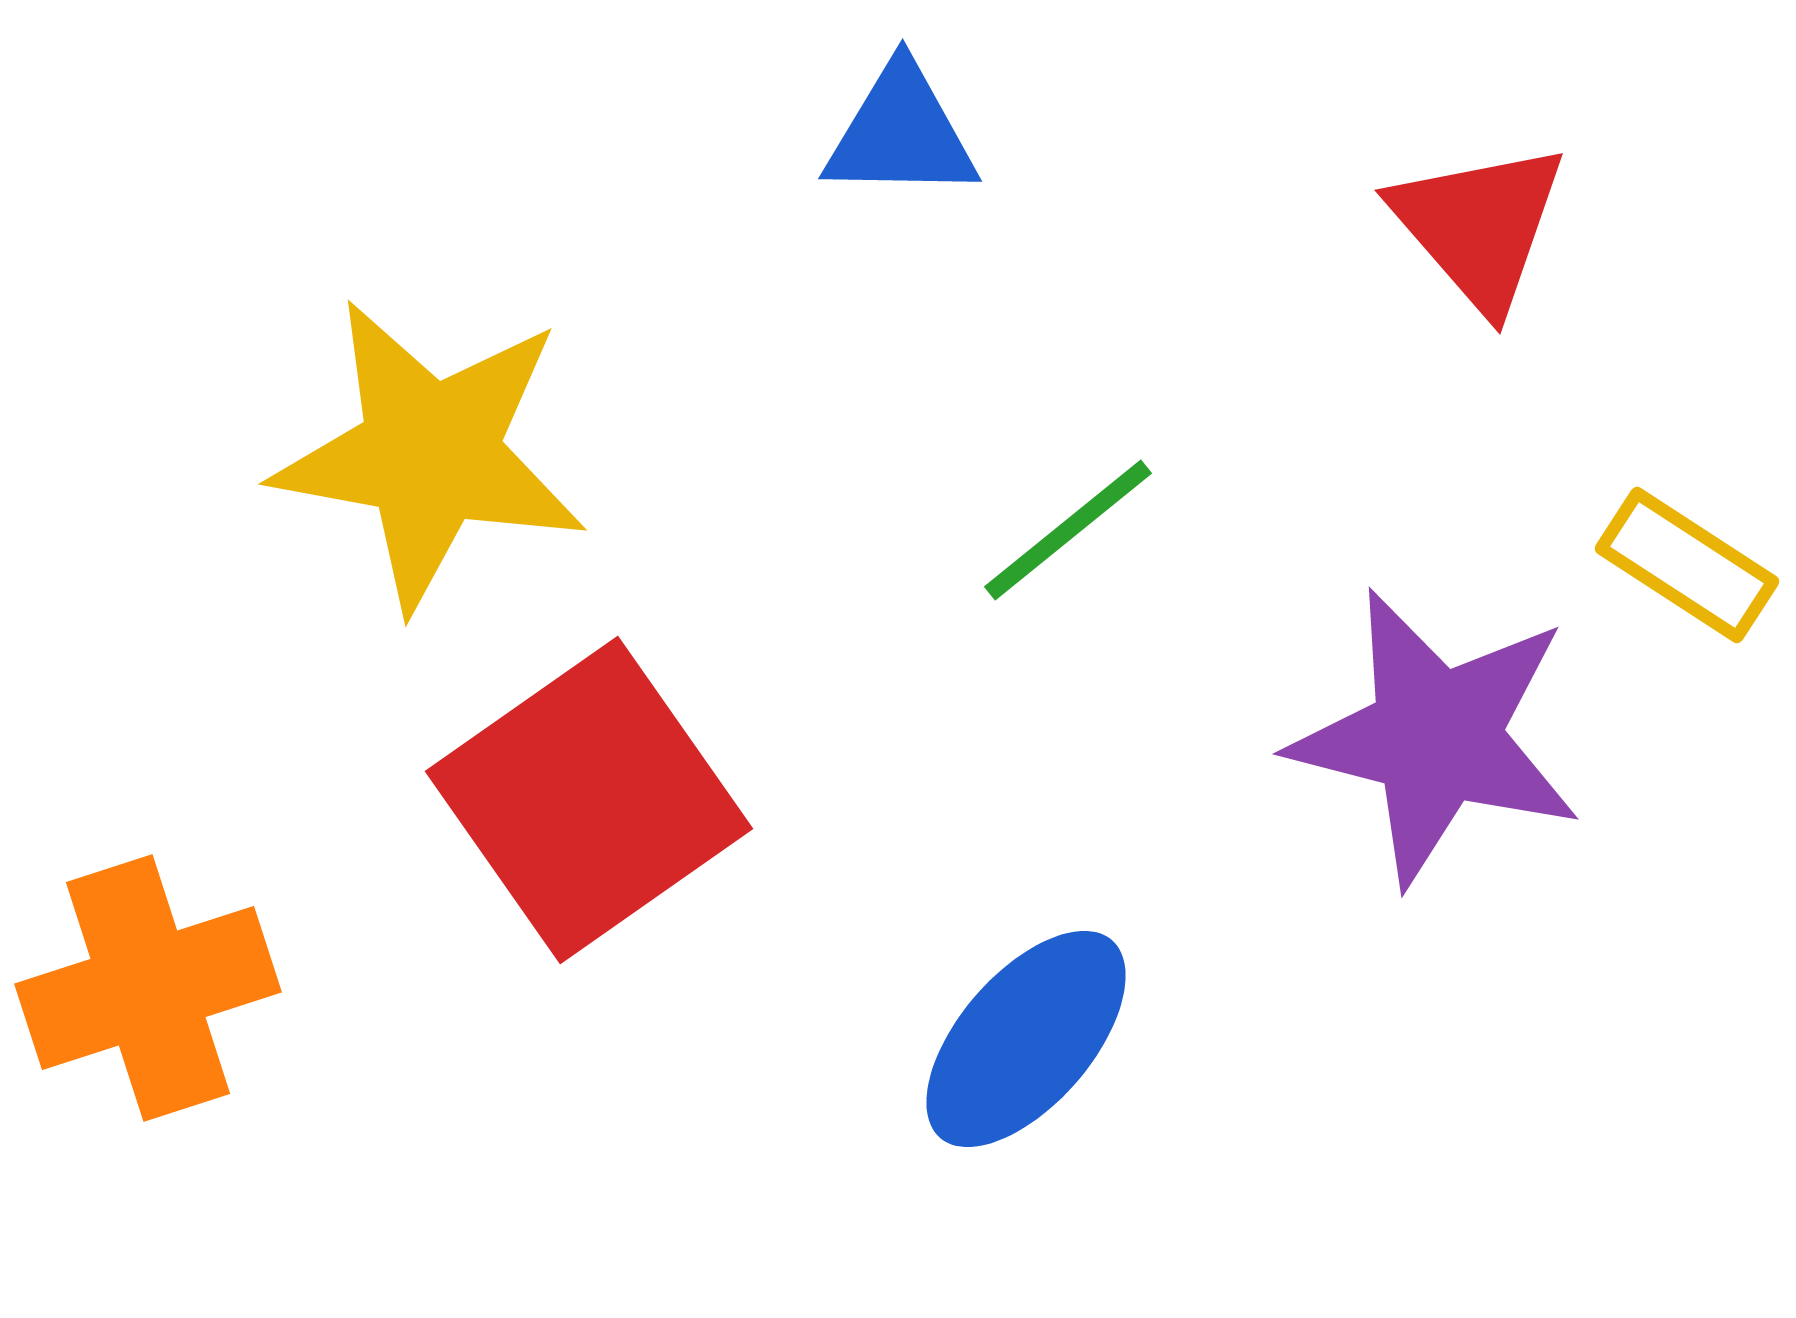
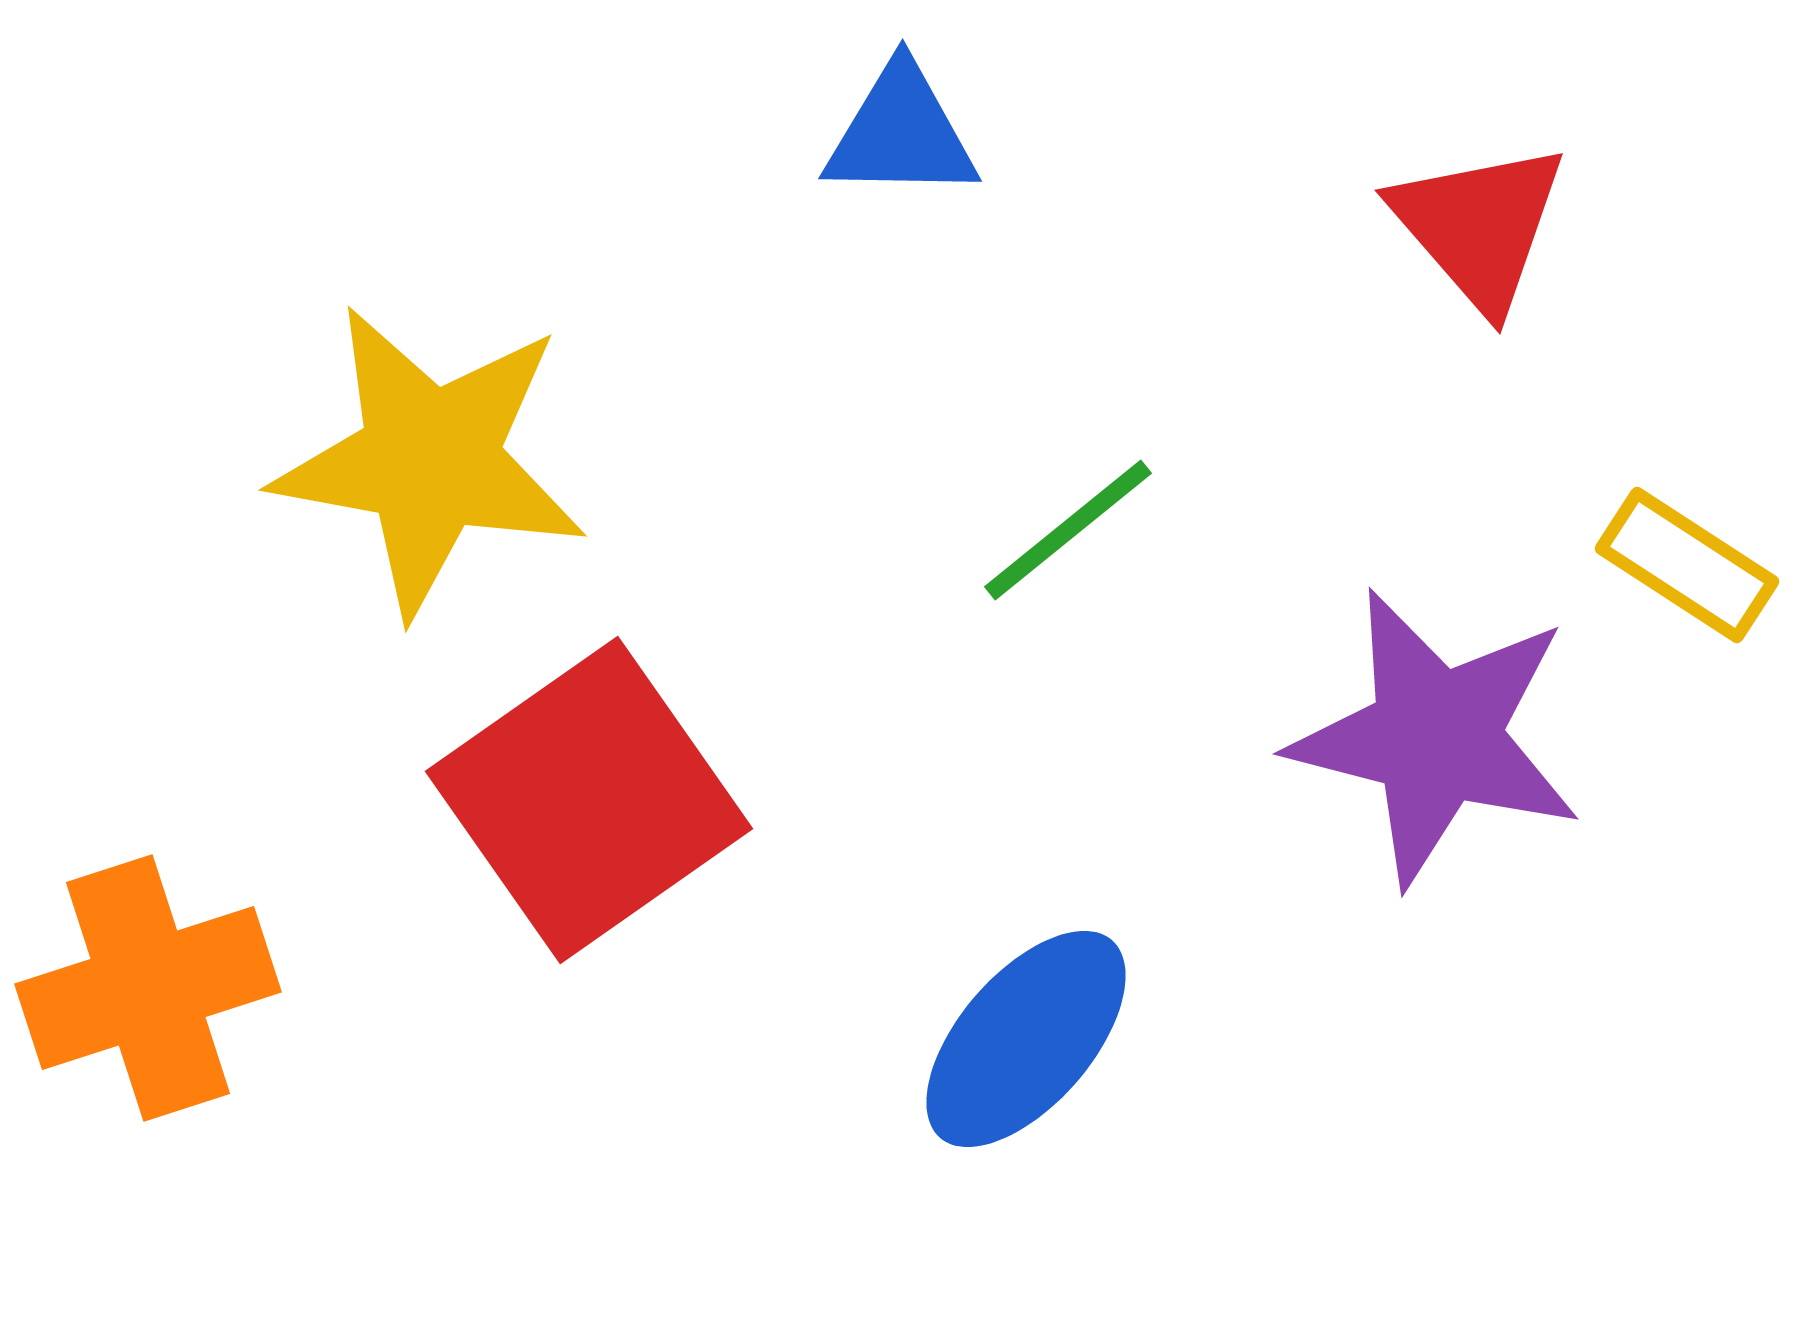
yellow star: moved 6 px down
